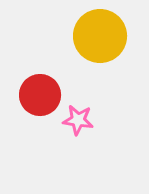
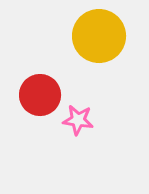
yellow circle: moved 1 px left
